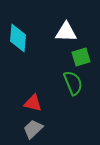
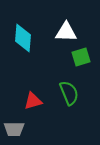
cyan diamond: moved 5 px right
green semicircle: moved 4 px left, 10 px down
red triangle: moved 2 px up; rotated 30 degrees counterclockwise
gray trapezoid: moved 19 px left; rotated 135 degrees counterclockwise
